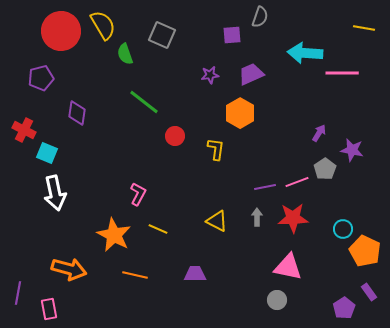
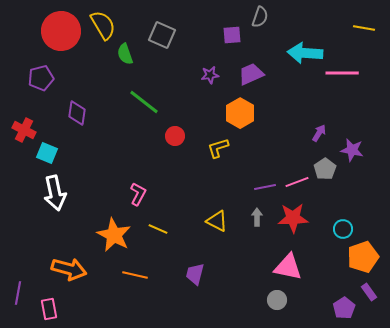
yellow L-shape at (216, 149): moved 2 px right, 1 px up; rotated 115 degrees counterclockwise
orange pentagon at (365, 251): moved 2 px left, 6 px down; rotated 28 degrees clockwise
purple trapezoid at (195, 274): rotated 75 degrees counterclockwise
